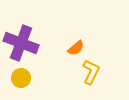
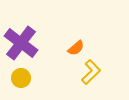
purple cross: rotated 16 degrees clockwise
yellow L-shape: rotated 20 degrees clockwise
